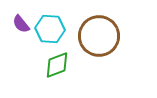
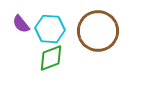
brown circle: moved 1 px left, 5 px up
green diamond: moved 6 px left, 7 px up
